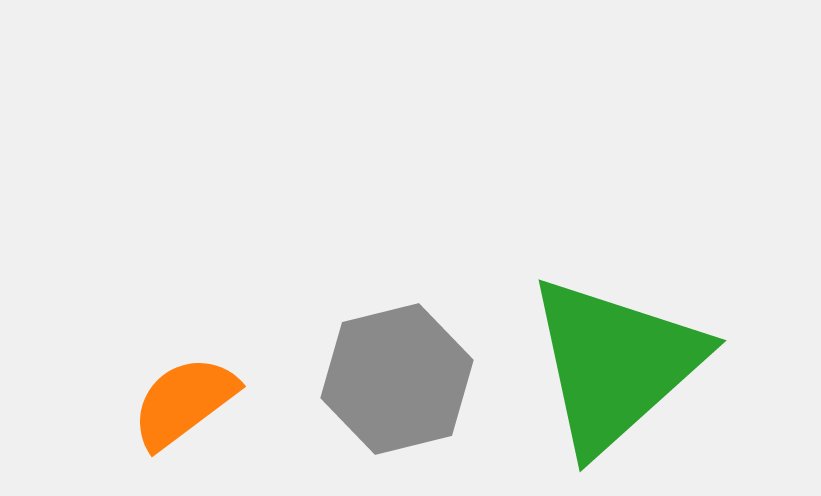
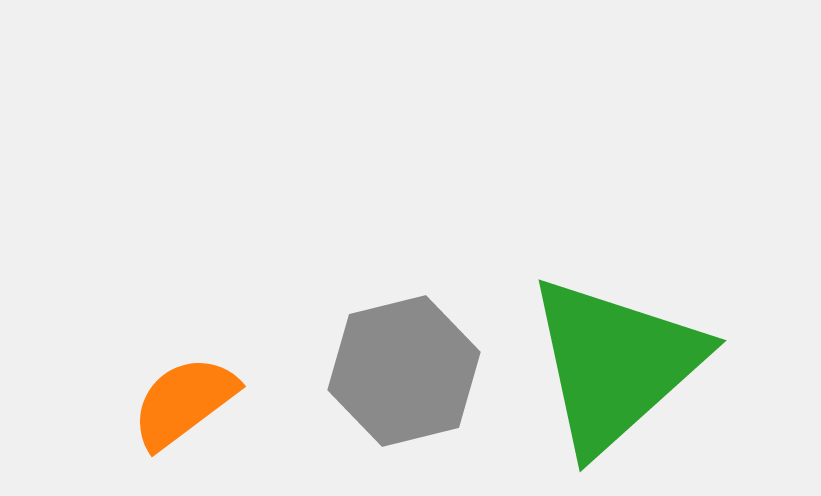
gray hexagon: moved 7 px right, 8 px up
